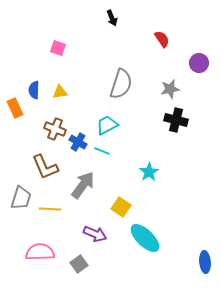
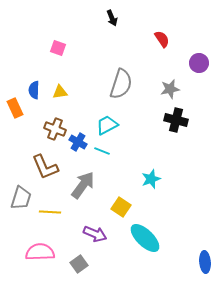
cyan star: moved 2 px right, 7 px down; rotated 12 degrees clockwise
yellow line: moved 3 px down
